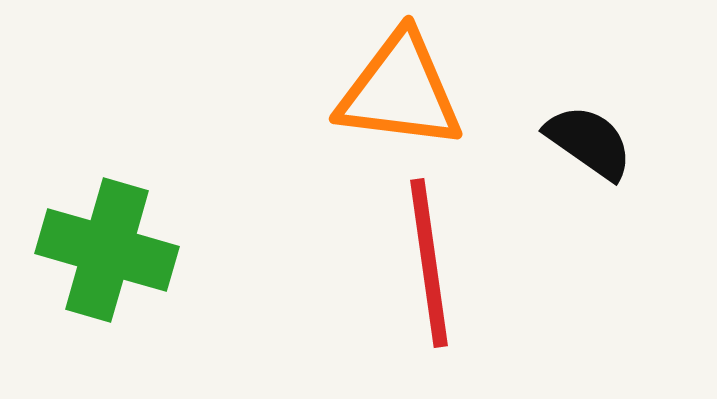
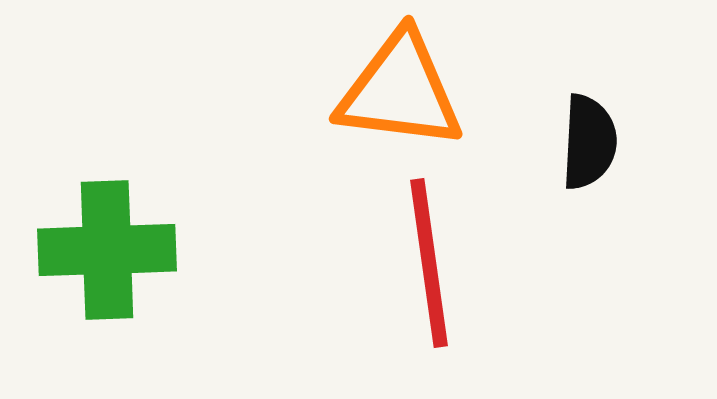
black semicircle: rotated 58 degrees clockwise
green cross: rotated 18 degrees counterclockwise
